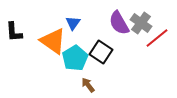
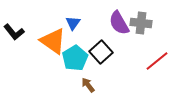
gray cross: rotated 30 degrees counterclockwise
black L-shape: rotated 35 degrees counterclockwise
red line: moved 23 px down
black square: rotated 15 degrees clockwise
